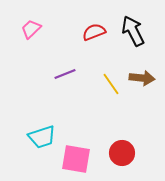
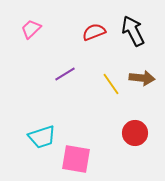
purple line: rotated 10 degrees counterclockwise
red circle: moved 13 px right, 20 px up
